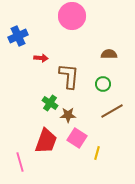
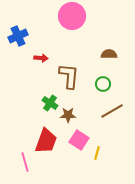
pink square: moved 2 px right, 2 px down
pink line: moved 5 px right
